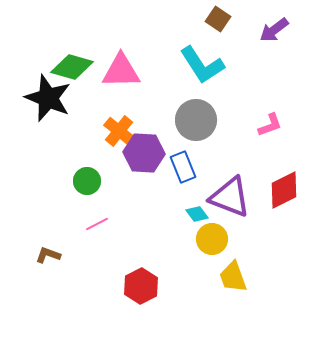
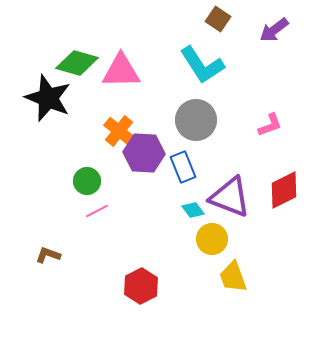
green diamond: moved 5 px right, 4 px up
cyan diamond: moved 4 px left, 4 px up
pink line: moved 13 px up
